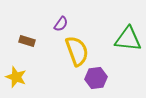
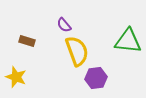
purple semicircle: moved 3 px right, 1 px down; rotated 105 degrees clockwise
green triangle: moved 2 px down
